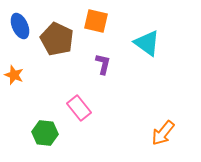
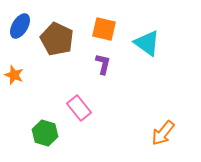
orange square: moved 8 px right, 8 px down
blue ellipse: rotated 55 degrees clockwise
green hexagon: rotated 10 degrees clockwise
